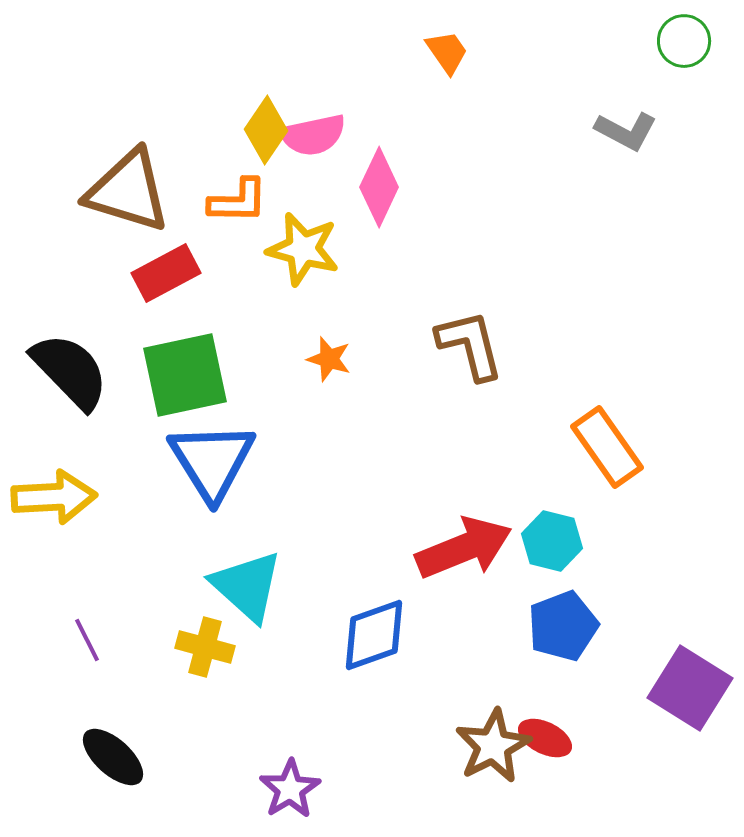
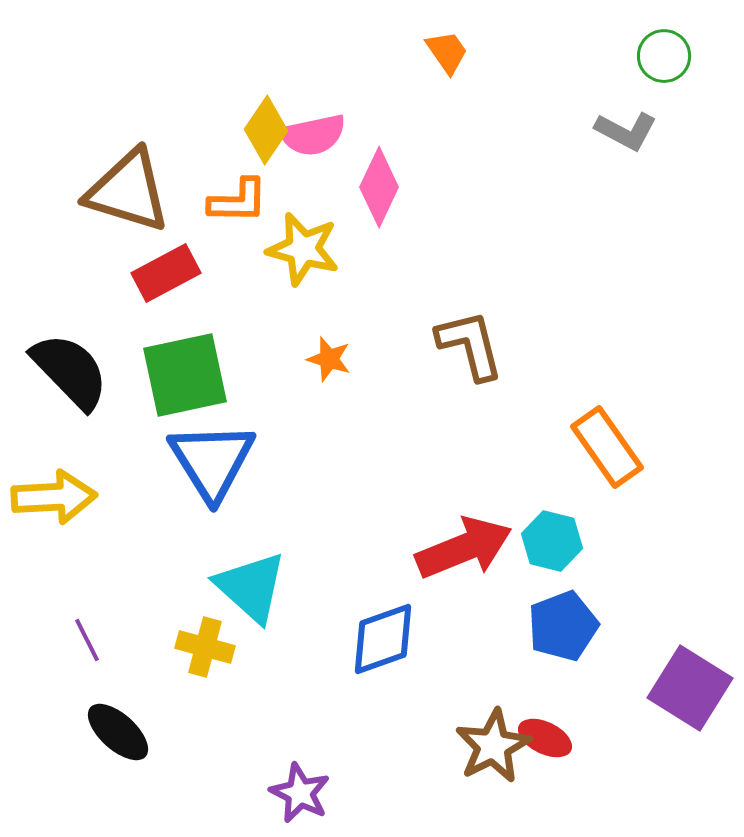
green circle: moved 20 px left, 15 px down
cyan triangle: moved 4 px right, 1 px down
blue diamond: moved 9 px right, 4 px down
black ellipse: moved 5 px right, 25 px up
purple star: moved 10 px right, 4 px down; rotated 14 degrees counterclockwise
